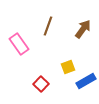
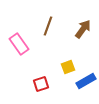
red square: rotated 28 degrees clockwise
